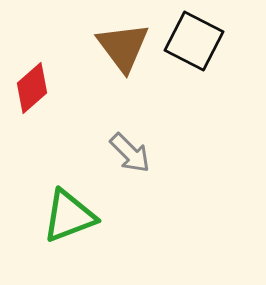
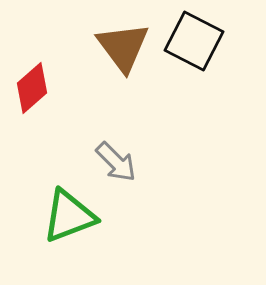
gray arrow: moved 14 px left, 9 px down
